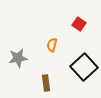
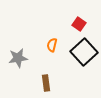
black square: moved 15 px up
